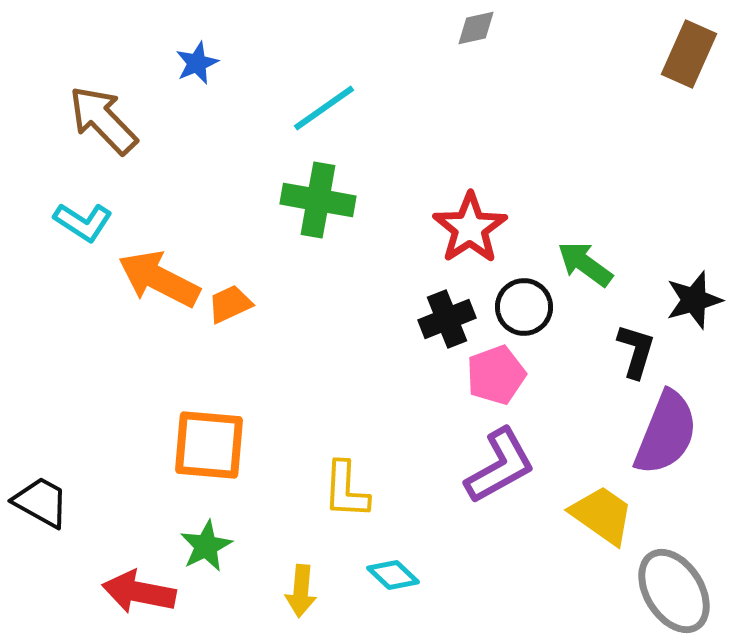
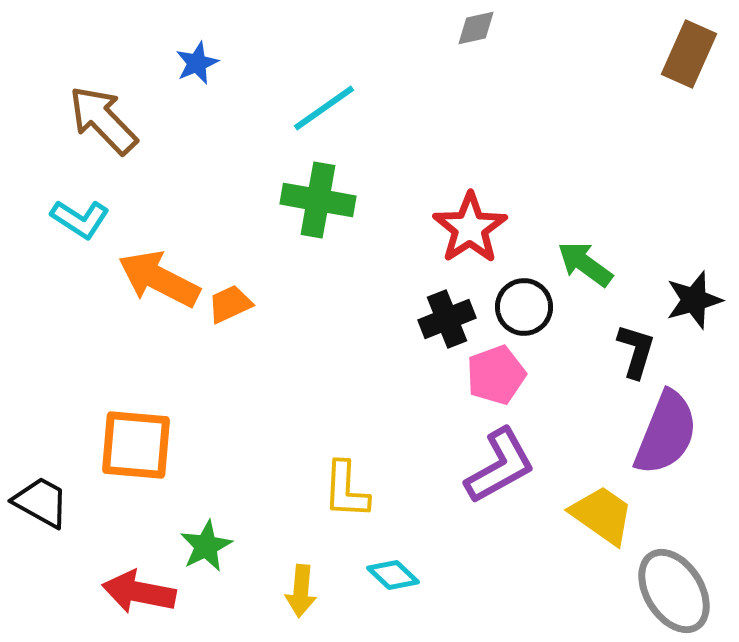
cyan L-shape: moved 3 px left, 3 px up
orange square: moved 73 px left
